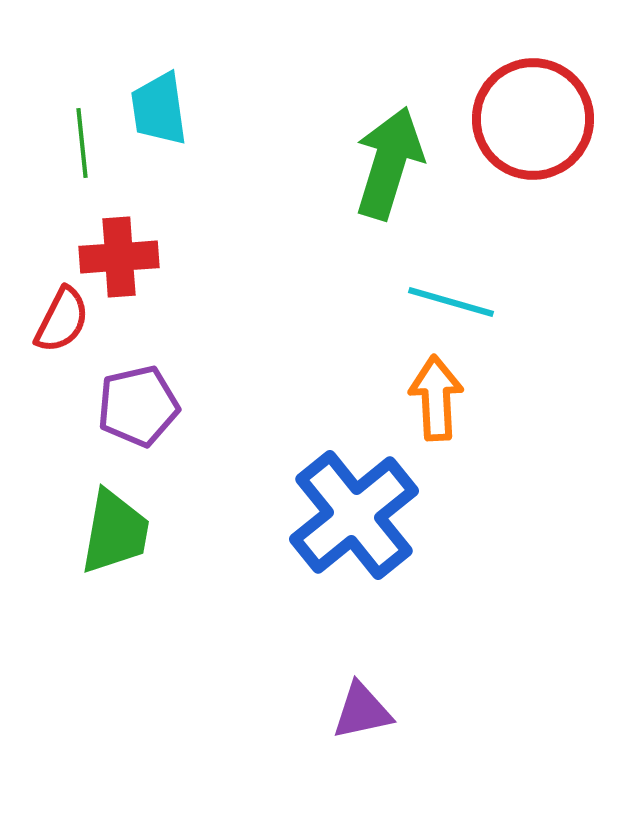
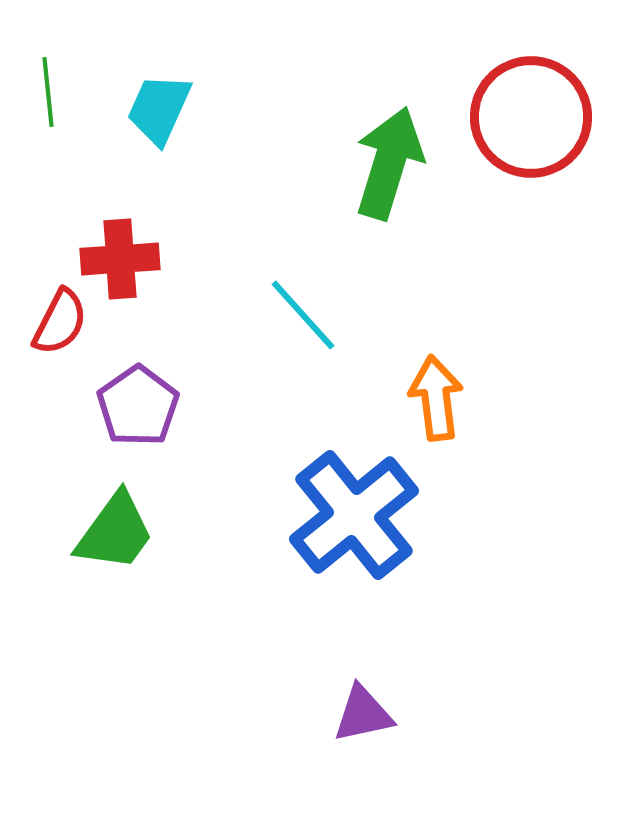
cyan trapezoid: rotated 32 degrees clockwise
red circle: moved 2 px left, 2 px up
green line: moved 34 px left, 51 px up
red cross: moved 1 px right, 2 px down
cyan line: moved 148 px left, 13 px down; rotated 32 degrees clockwise
red semicircle: moved 2 px left, 2 px down
orange arrow: rotated 4 degrees counterclockwise
purple pentagon: rotated 22 degrees counterclockwise
green trapezoid: rotated 26 degrees clockwise
purple triangle: moved 1 px right, 3 px down
